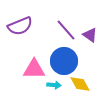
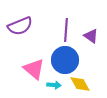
purple line: rotated 45 degrees clockwise
purple triangle: moved 1 px right, 1 px down
blue circle: moved 1 px right, 1 px up
pink triangle: rotated 40 degrees clockwise
